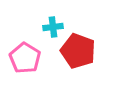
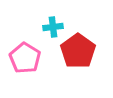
red pentagon: rotated 16 degrees clockwise
